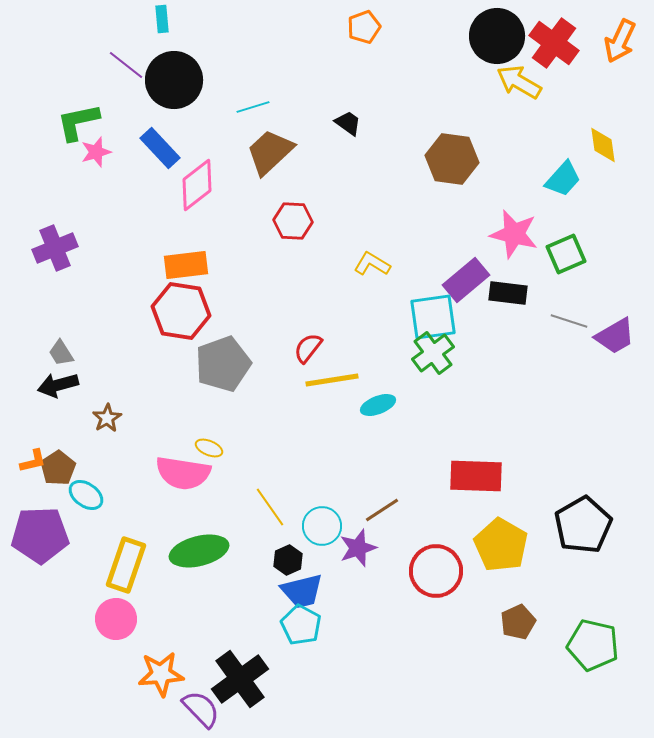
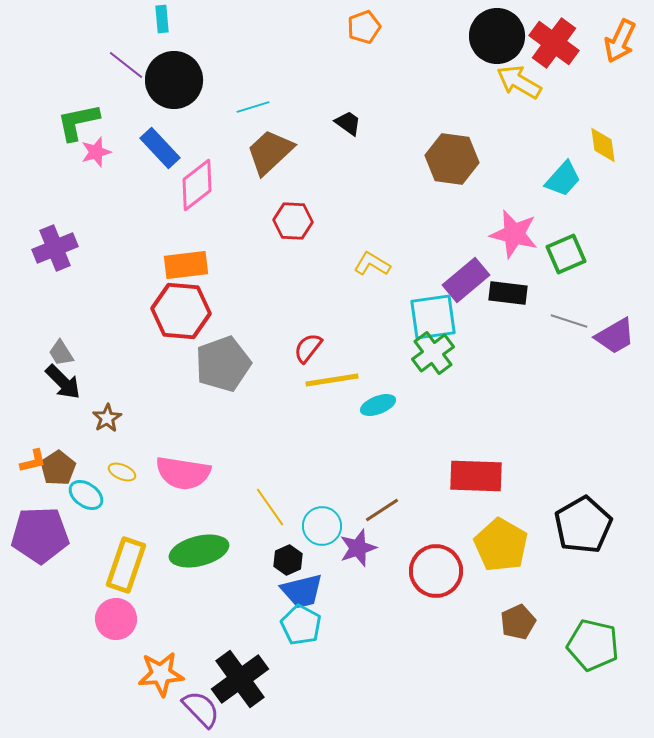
red hexagon at (181, 311): rotated 4 degrees counterclockwise
black arrow at (58, 385): moved 5 px right, 3 px up; rotated 120 degrees counterclockwise
yellow ellipse at (209, 448): moved 87 px left, 24 px down
